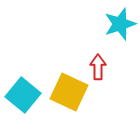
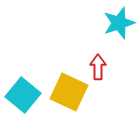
cyan star: moved 1 px left, 1 px up
